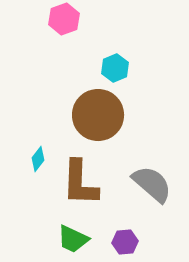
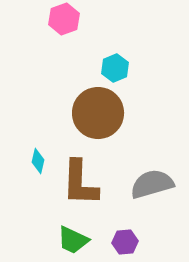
brown circle: moved 2 px up
cyan diamond: moved 2 px down; rotated 25 degrees counterclockwise
gray semicircle: rotated 57 degrees counterclockwise
green trapezoid: moved 1 px down
